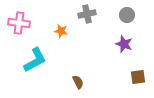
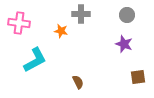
gray cross: moved 6 px left; rotated 12 degrees clockwise
